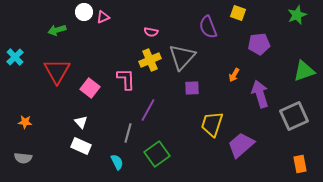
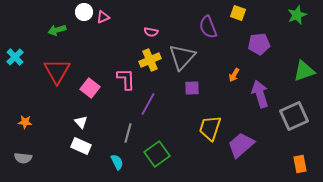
purple line: moved 6 px up
yellow trapezoid: moved 2 px left, 4 px down
